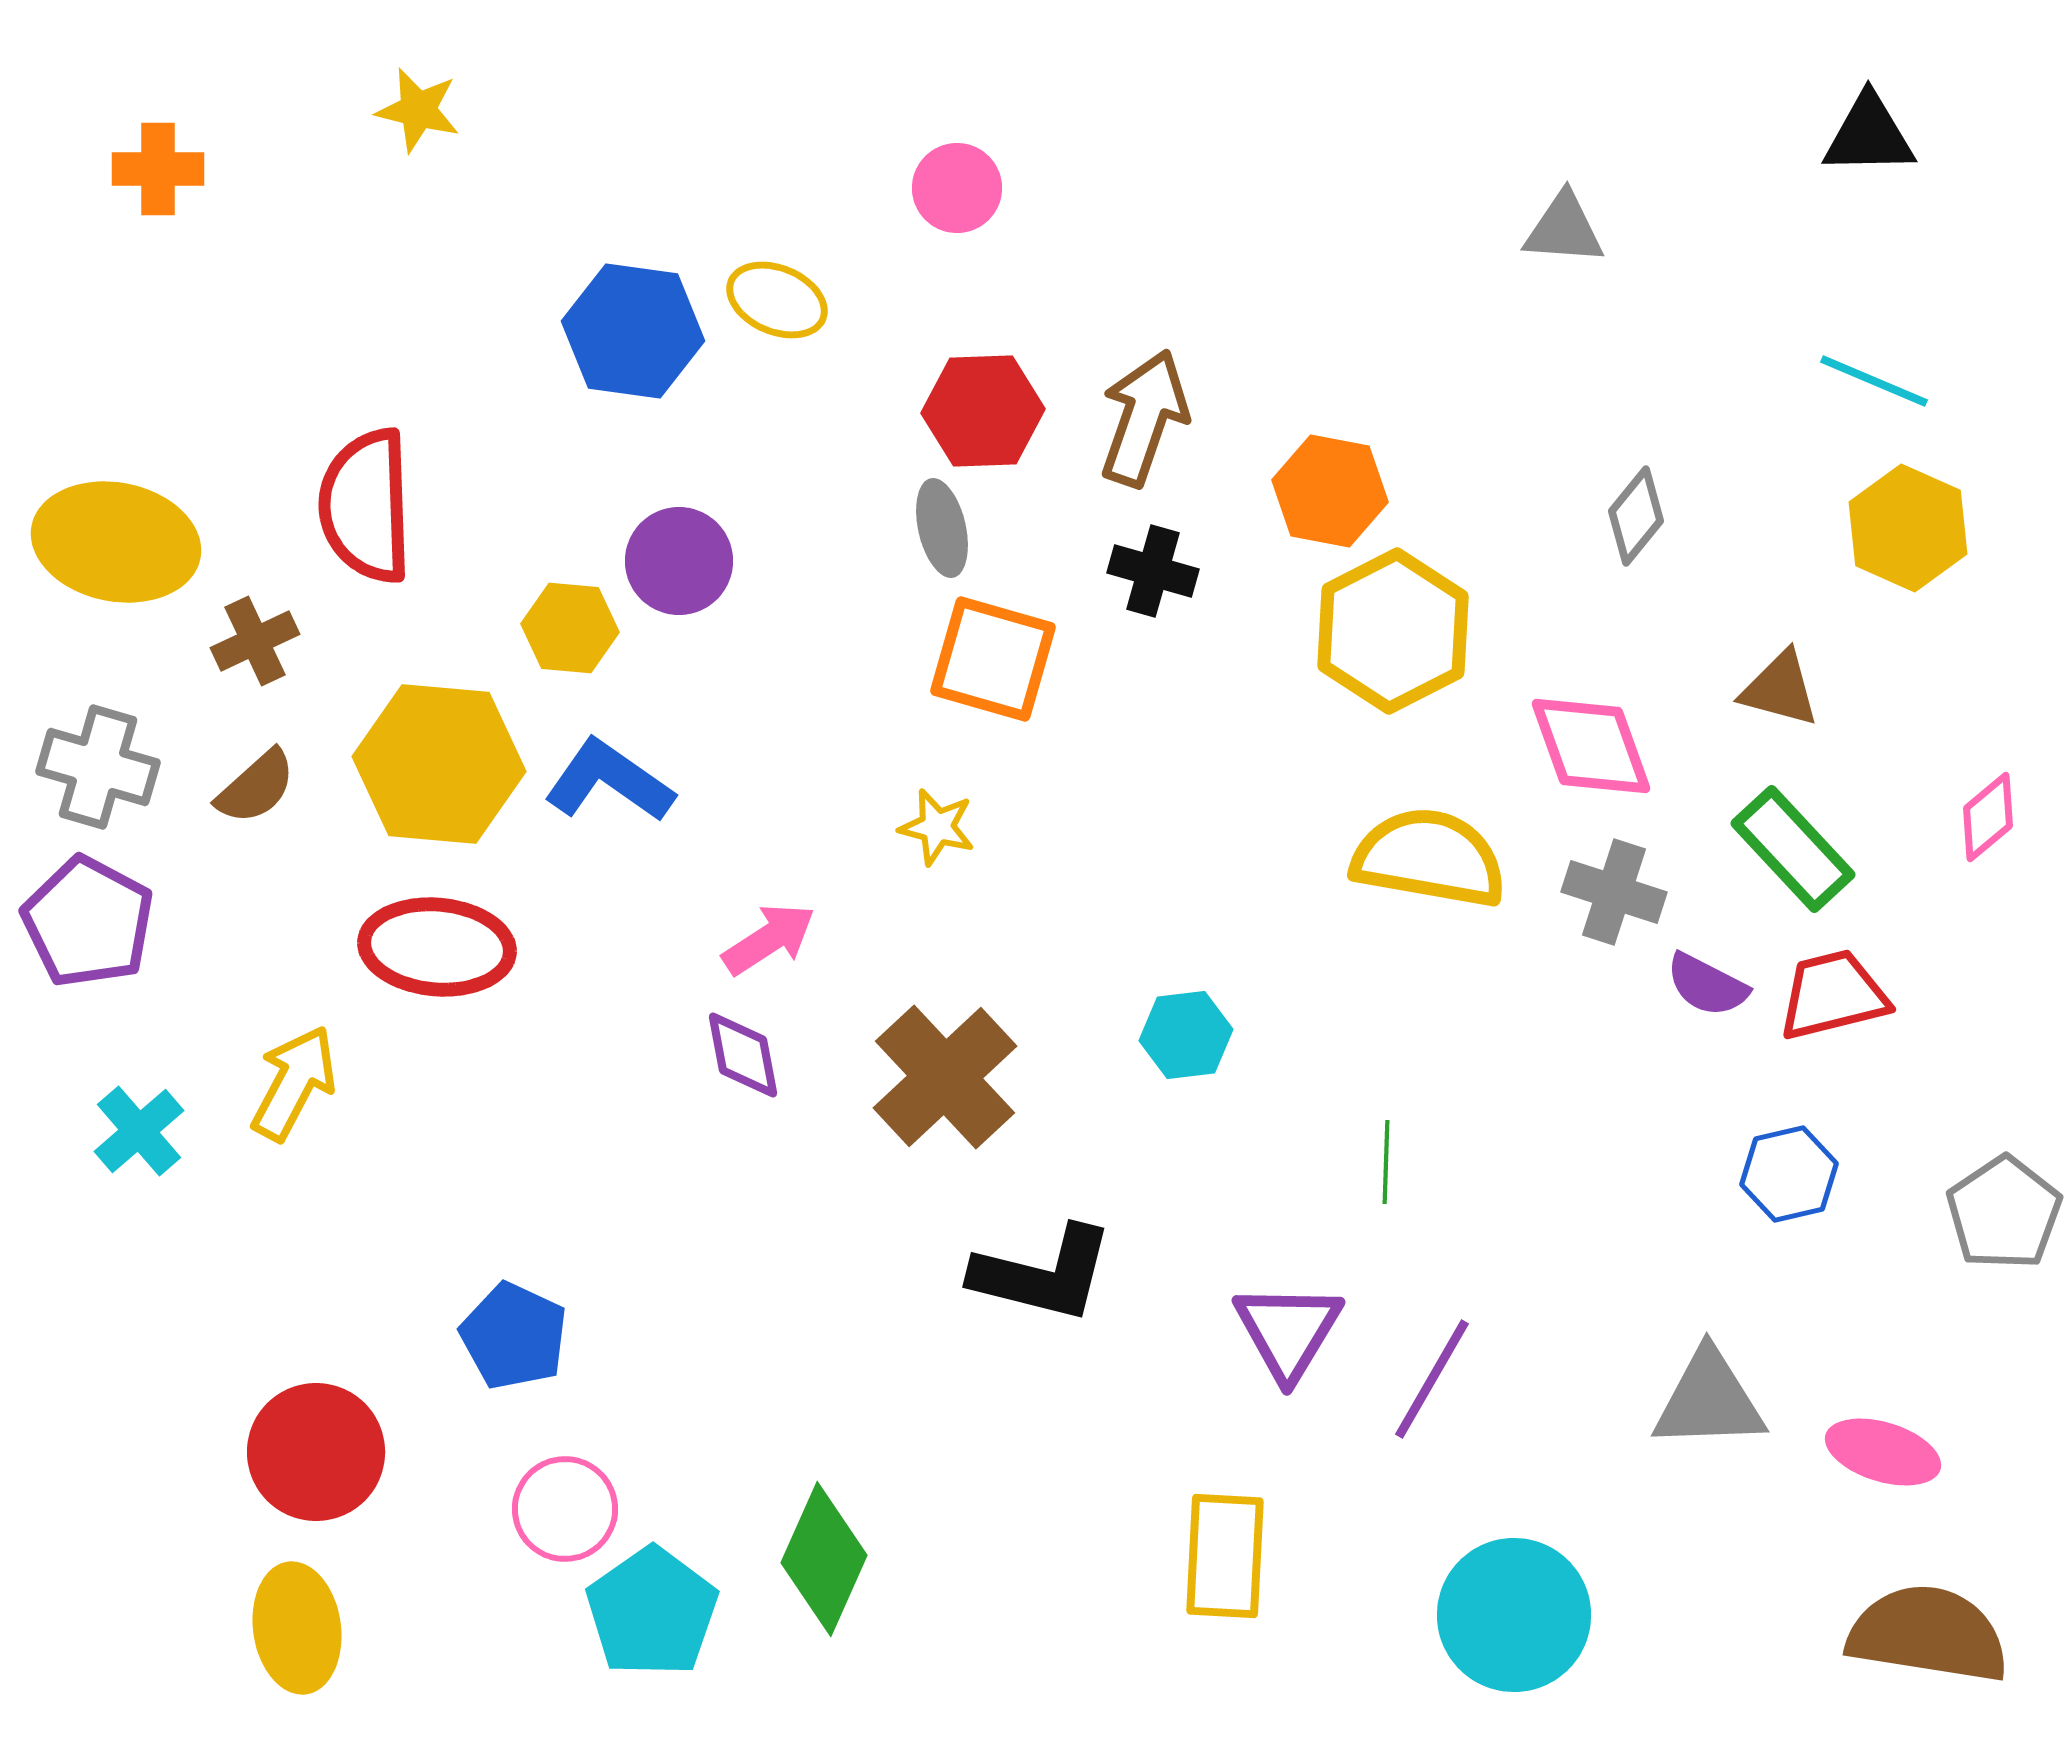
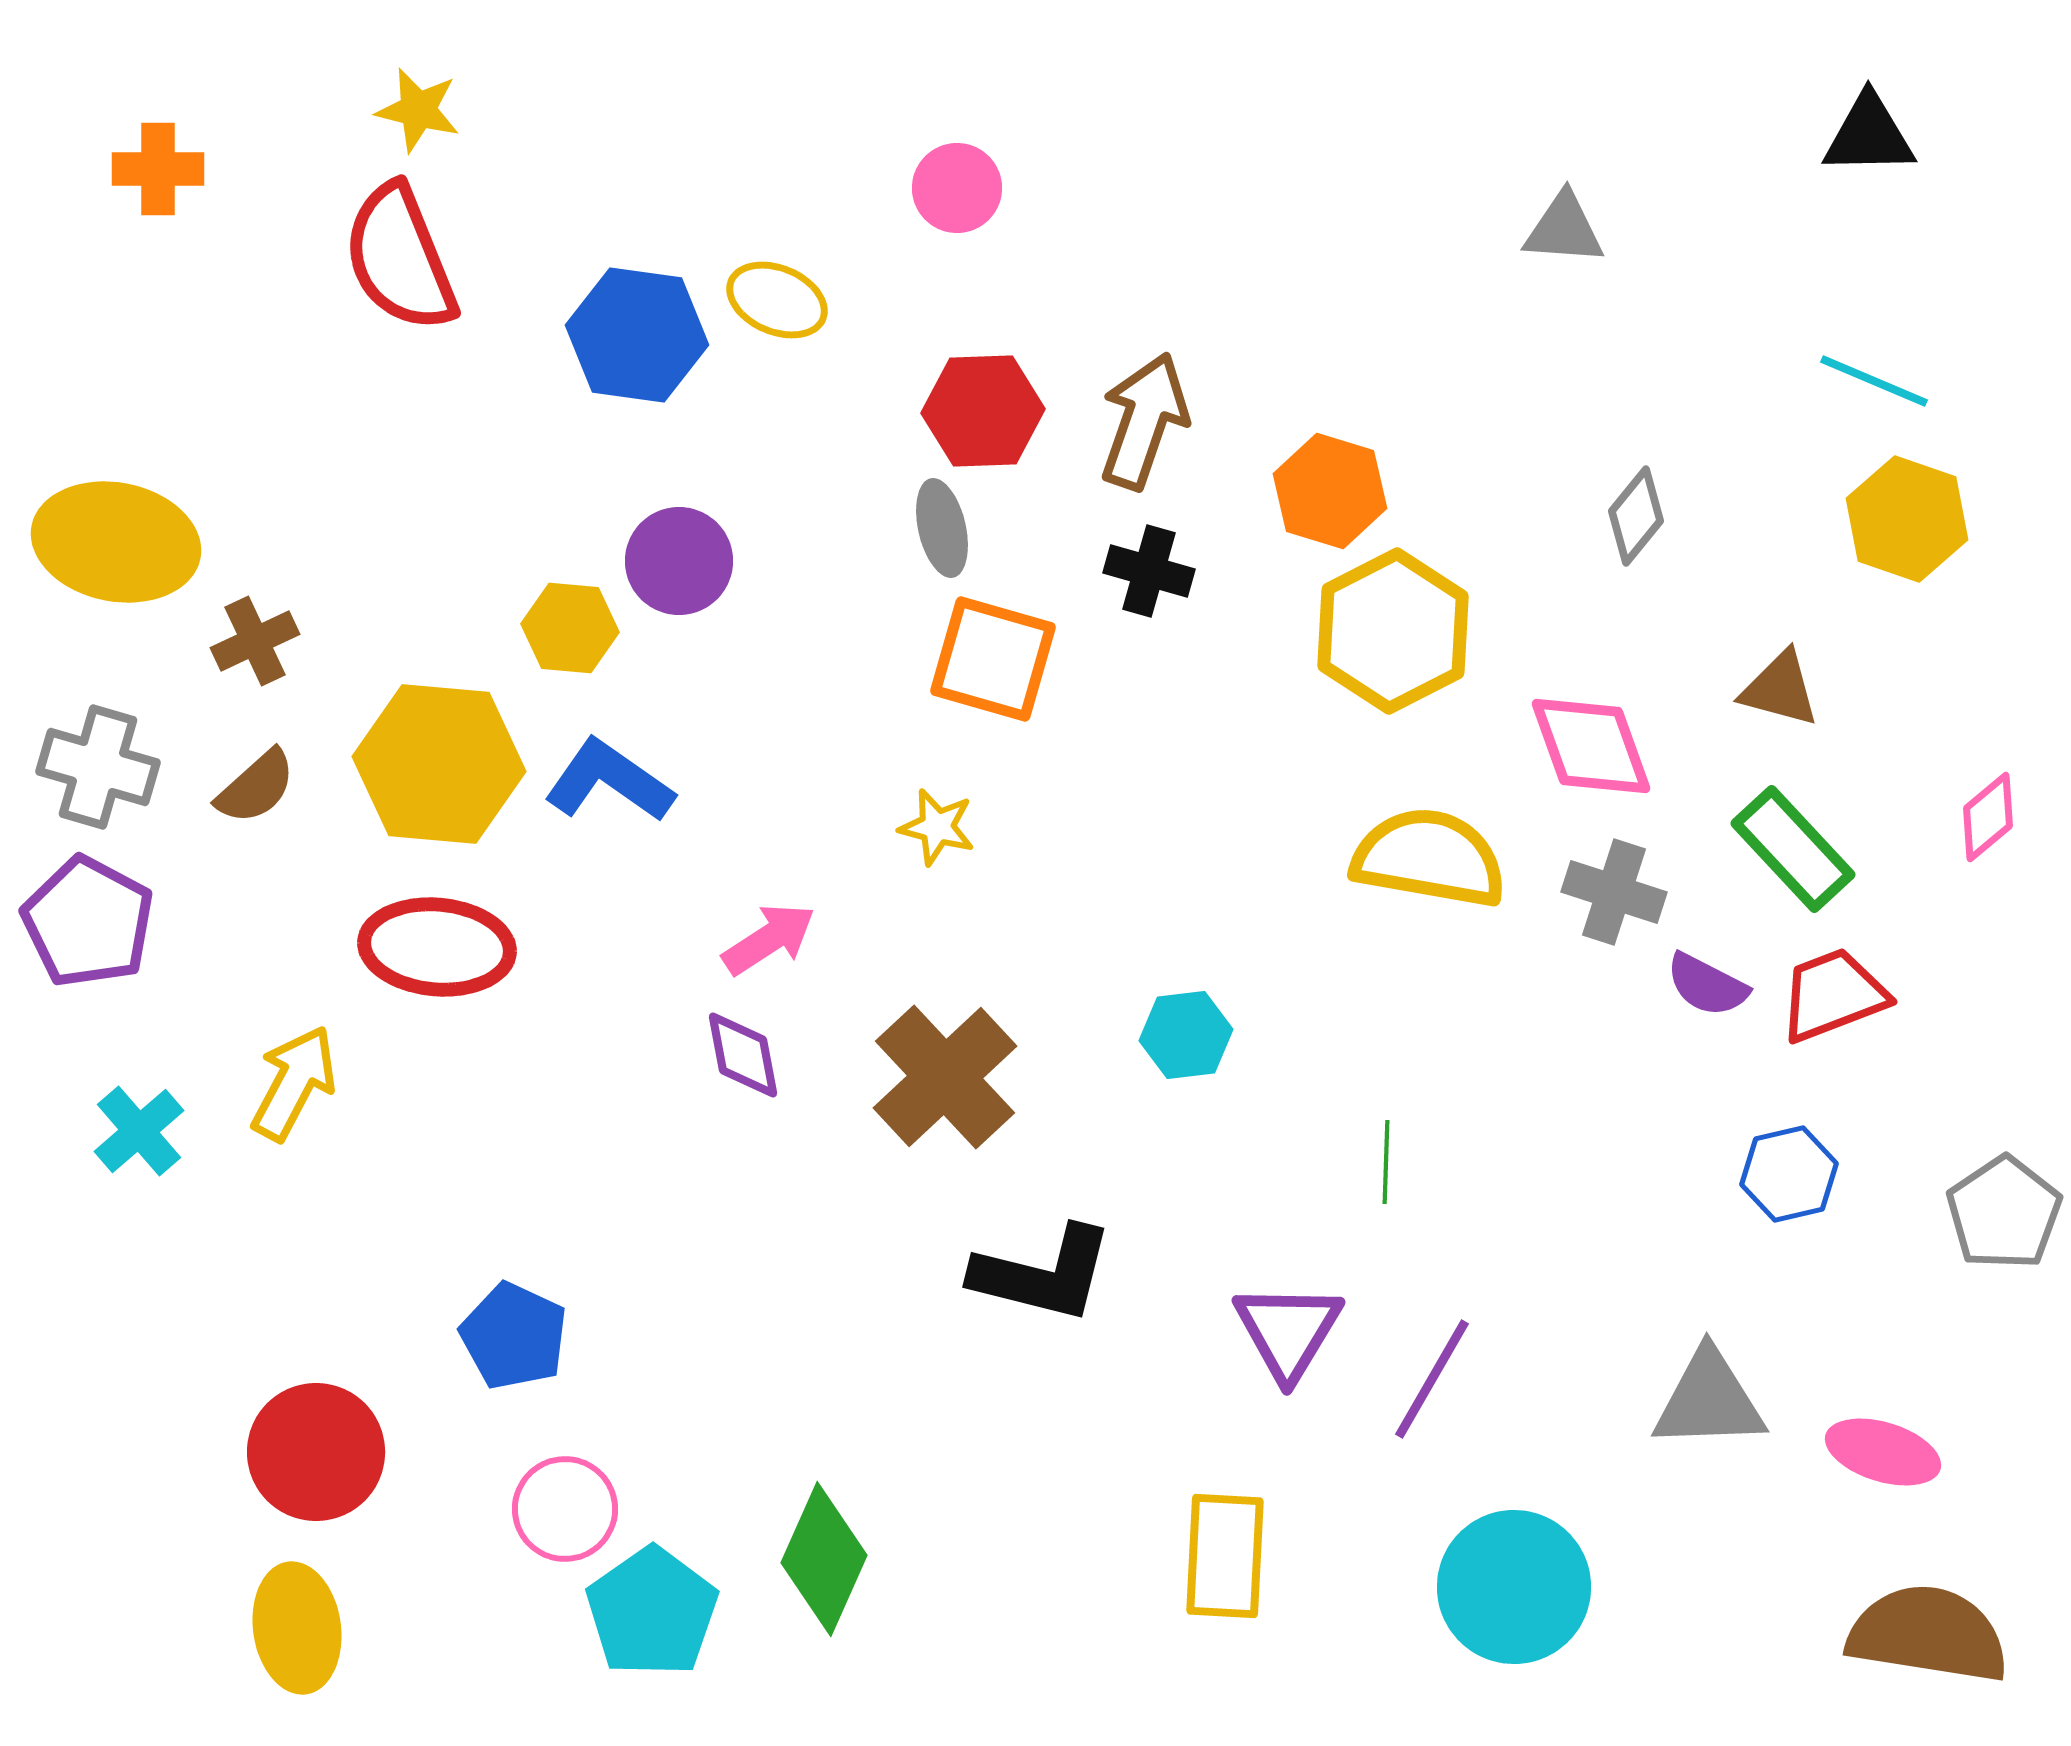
blue hexagon at (633, 331): moved 4 px right, 4 px down
brown arrow at (1144, 418): moved 3 px down
orange hexagon at (1330, 491): rotated 6 degrees clockwise
red semicircle at (366, 506): moved 34 px right, 248 px up; rotated 20 degrees counterclockwise
yellow hexagon at (1908, 528): moved 1 px left, 9 px up; rotated 5 degrees counterclockwise
black cross at (1153, 571): moved 4 px left
red trapezoid at (1833, 995): rotated 7 degrees counterclockwise
cyan circle at (1514, 1615): moved 28 px up
